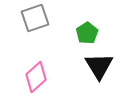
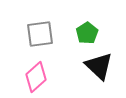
gray square: moved 5 px right, 16 px down; rotated 12 degrees clockwise
black triangle: rotated 16 degrees counterclockwise
